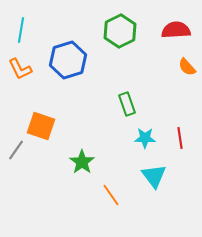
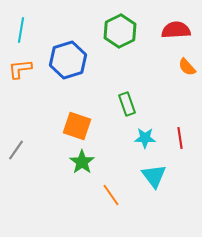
orange L-shape: rotated 110 degrees clockwise
orange square: moved 36 px right
